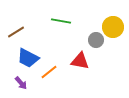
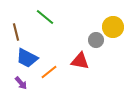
green line: moved 16 px left, 4 px up; rotated 30 degrees clockwise
brown line: rotated 72 degrees counterclockwise
blue trapezoid: moved 1 px left
